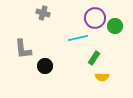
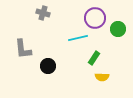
green circle: moved 3 px right, 3 px down
black circle: moved 3 px right
